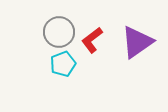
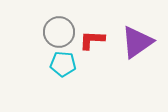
red L-shape: rotated 40 degrees clockwise
cyan pentagon: rotated 25 degrees clockwise
